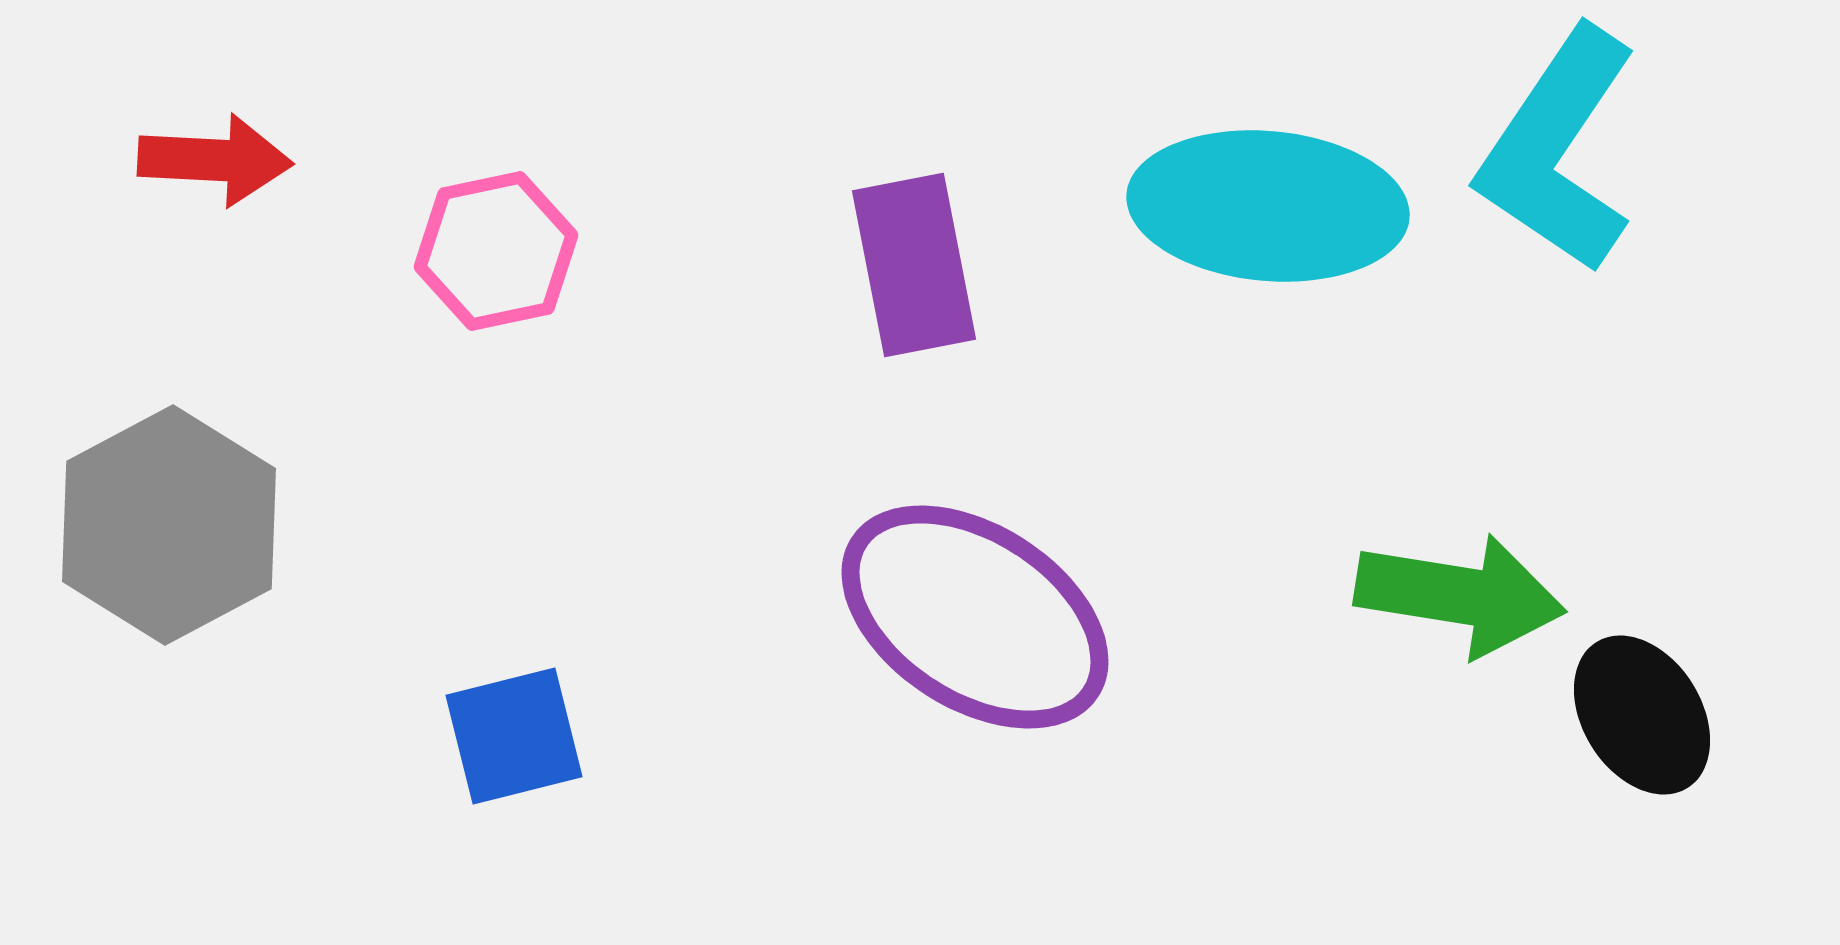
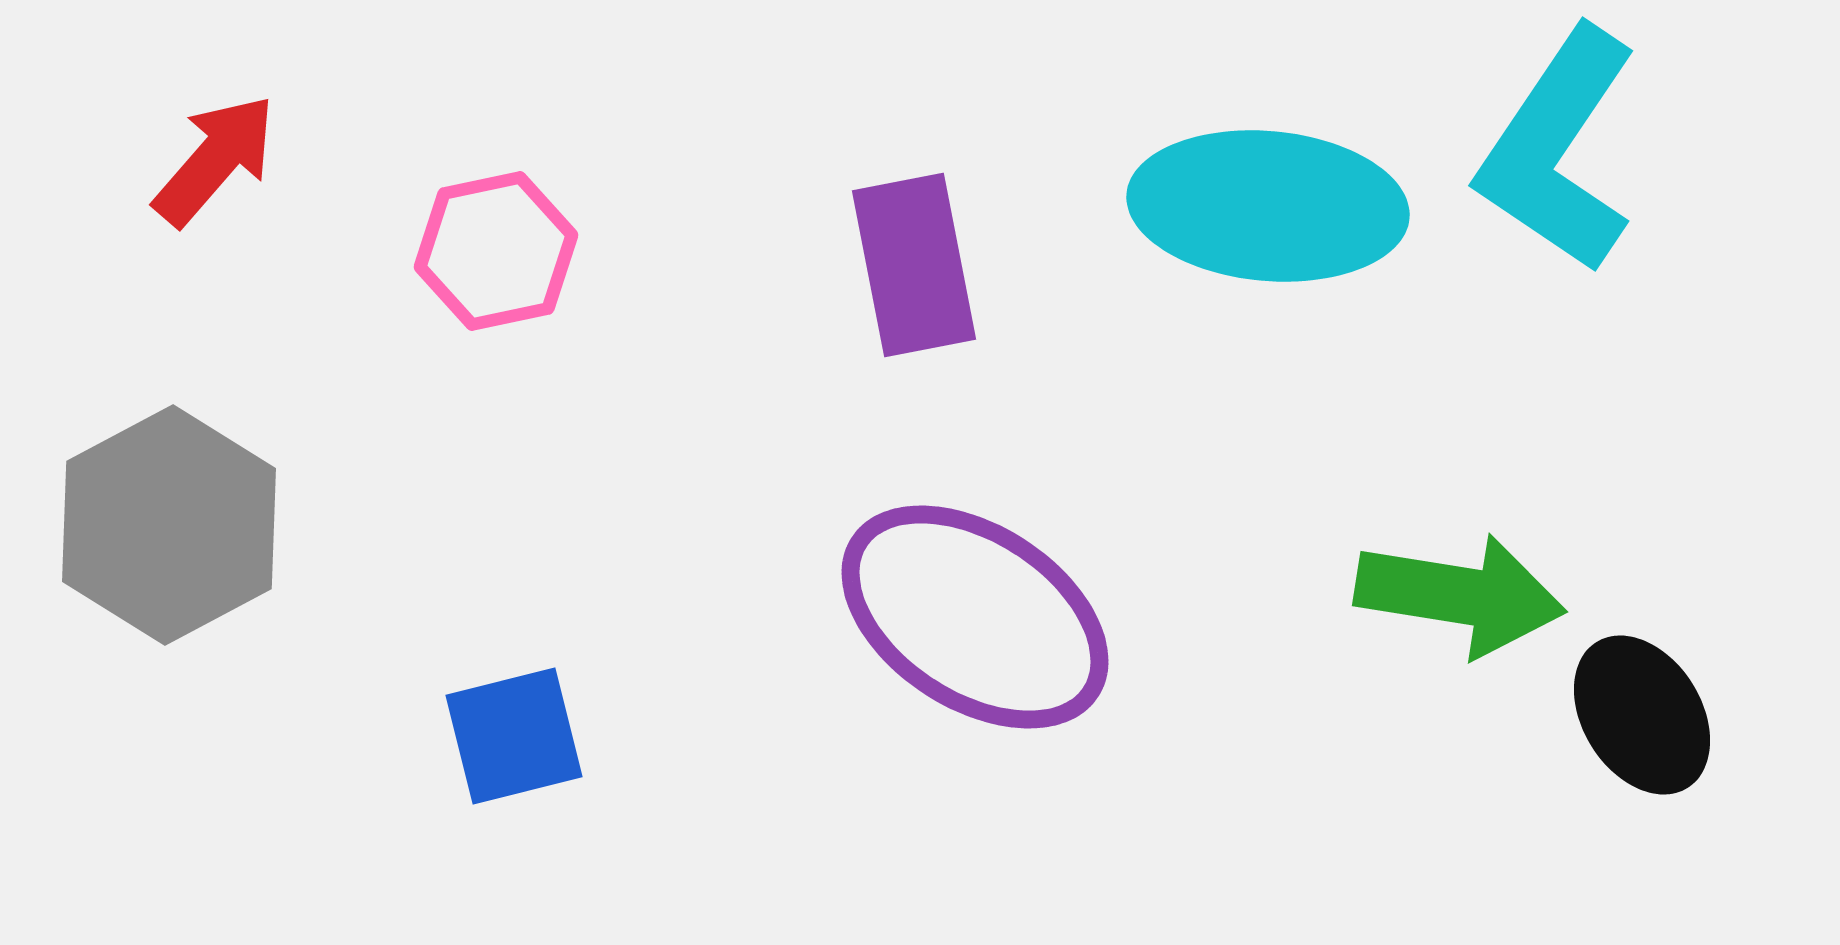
red arrow: rotated 52 degrees counterclockwise
